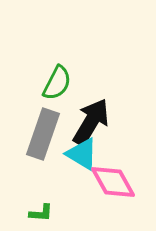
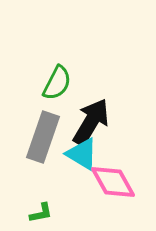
gray rectangle: moved 3 px down
green L-shape: rotated 15 degrees counterclockwise
